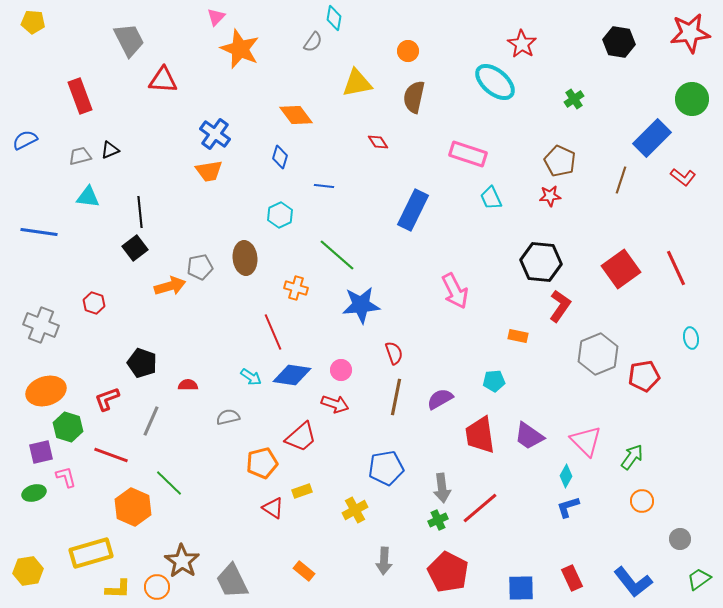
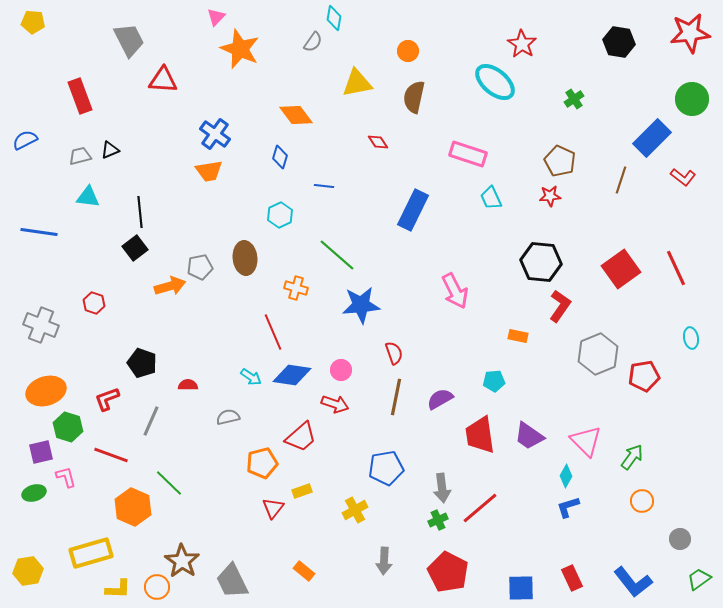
red triangle at (273, 508): rotated 35 degrees clockwise
